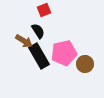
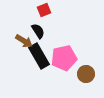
pink pentagon: moved 5 px down
brown circle: moved 1 px right, 10 px down
